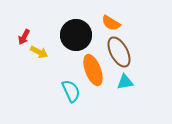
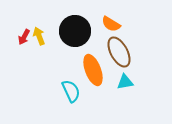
orange semicircle: moved 1 px down
black circle: moved 1 px left, 4 px up
yellow arrow: moved 16 px up; rotated 138 degrees counterclockwise
